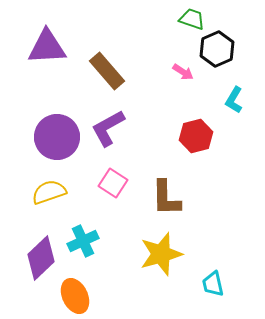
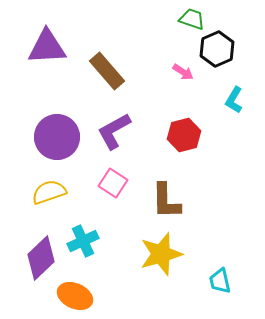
purple L-shape: moved 6 px right, 3 px down
red hexagon: moved 12 px left, 1 px up
brown L-shape: moved 3 px down
cyan trapezoid: moved 7 px right, 3 px up
orange ellipse: rotated 40 degrees counterclockwise
